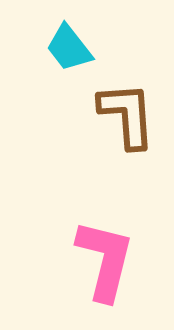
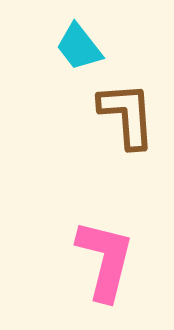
cyan trapezoid: moved 10 px right, 1 px up
